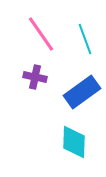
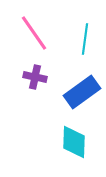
pink line: moved 7 px left, 1 px up
cyan line: rotated 28 degrees clockwise
